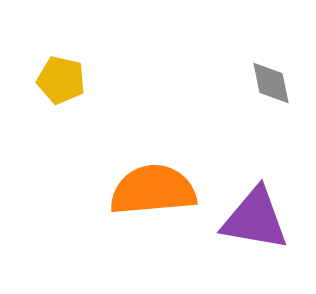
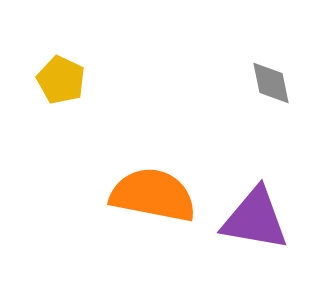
yellow pentagon: rotated 12 degrees clockwise
orange semicircle: moved 5 px down; rotated 16 degrees clockwise
